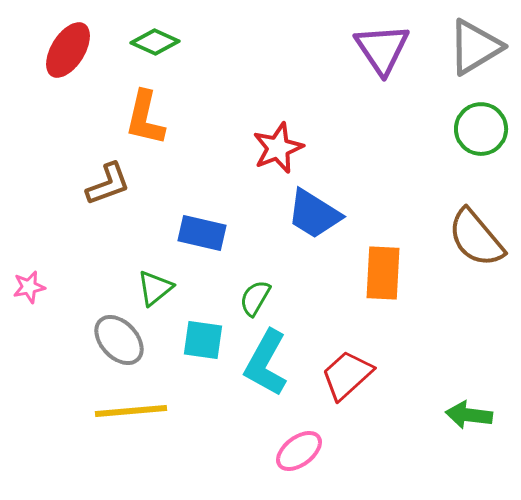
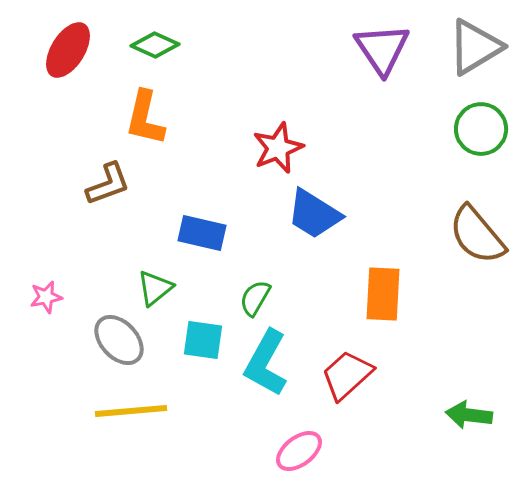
green diamond: moved 3 px down
brown semicircle: moved 1 px right, 3 px up
orange rectangle: moved 21 px down
pink star: moved 17 px right, 10 px down
